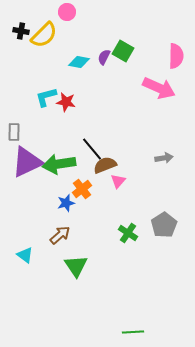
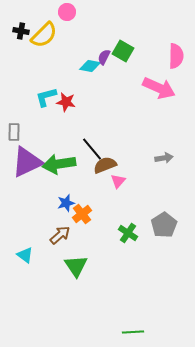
cyan diamond: moved 11 px right, 4 px down
orange cross: moved 25 px down
